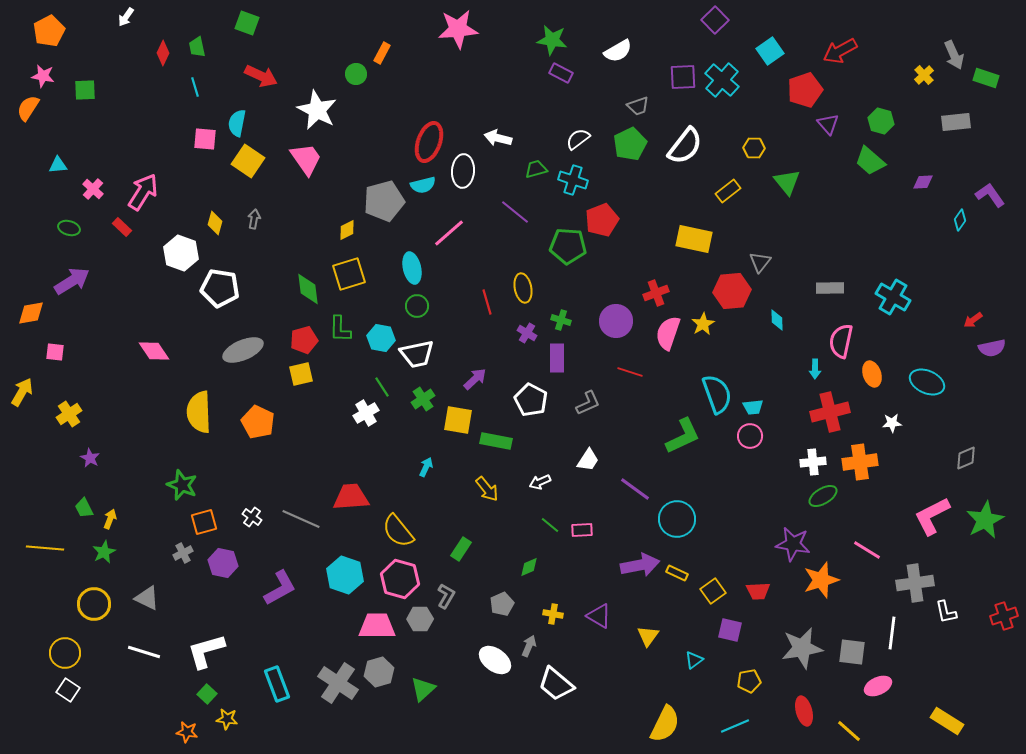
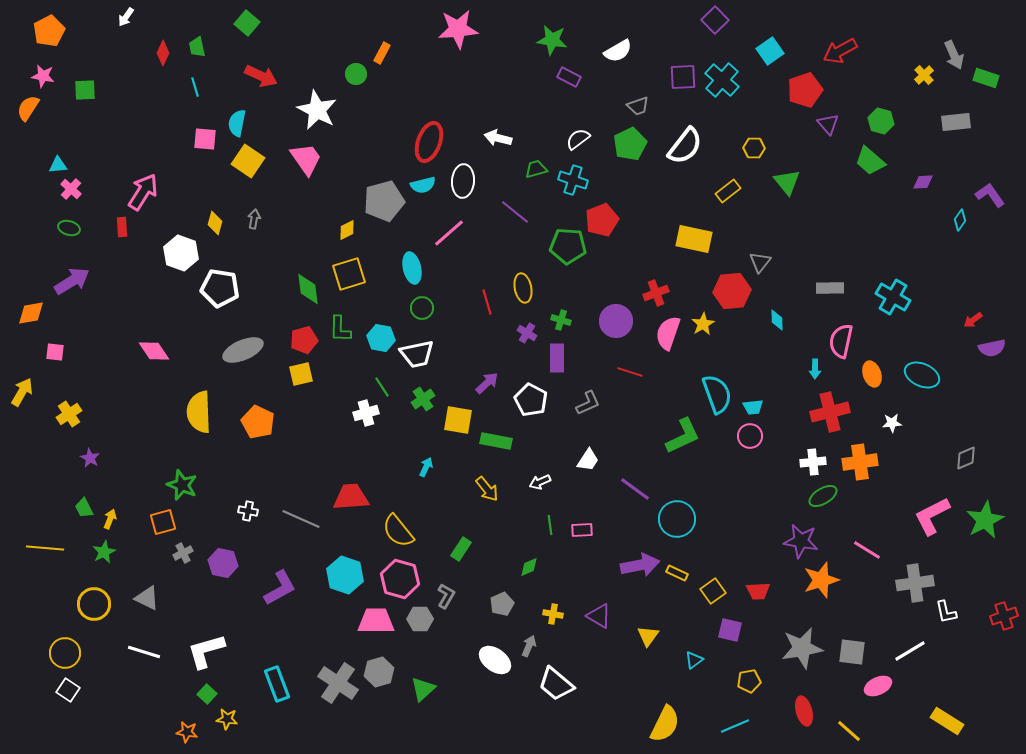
green square at (247, 23): rotated 20 degrees clockwise
purple rectangle at (561, 73): moved 8 px right, 4 px down
white ellipse at (463, 171): moved 10 px down
pink cross at (93, 189): moved 22 px left
red rectangle at (122, 227): rotated 42 degrees clockwise
green circle at (417, 306): moved 5 px right, 2 px down
purple arrow at (475, 379): moved 12 px right, 4 px down
cyan ellipse at (927, 382): moved 5 px left, 7 px up
white cross at (366, 413): rotated 15 degrees clockwise
white cross at (252, 517): moved 4 px left, 6 px up; rotated 24 degrees counterclockwise
orange square at (204, 522): moved 41 px left
green line at (550, 525): rotated 42 degrees clockwise
purple star at (793, 544): moved 8 px right, 3 px up
pink trapezoid at (377, 626): moved 1 px left, 5 px up
white line at (892, 633): moved 18 px right, 18 px down; rotated 52 degrees clockwise
